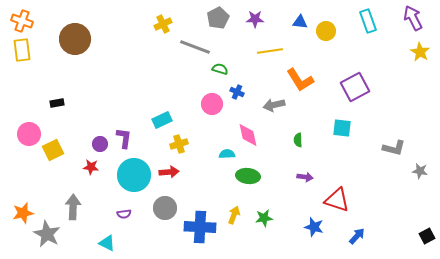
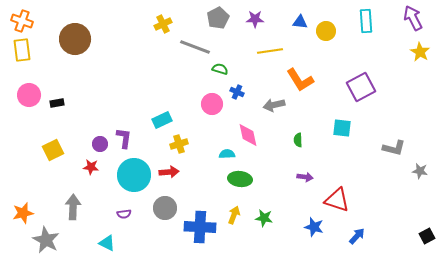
cyan rectangle at (368, 21): moved 2 px left; rotated 15 degrees clockwise
purple square at (355, 87): moved 6 px right
pink circle at (29, 134): moved 39 px up
green ellipse at (248, 176): moved 8 px left, 3 px down
green star at (264, 218): rotated 18 degrees clockwise
gray star at (47, 234): moved 1 px left, 6 px down
